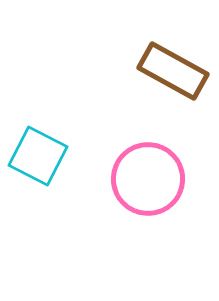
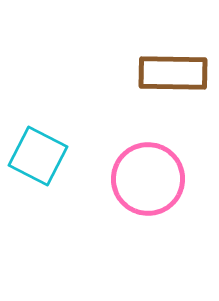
brown rectangle: moved 2 px down; rotated 28 degrees counterclockwise
